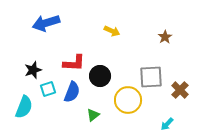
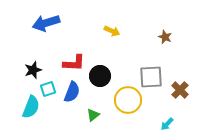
brown star: rotated 16 degrees counterclockwise
cyan semicircle: moved 7 px right
